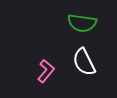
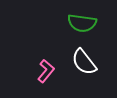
white semicircle: rotated 12 degrees counterclockwise
